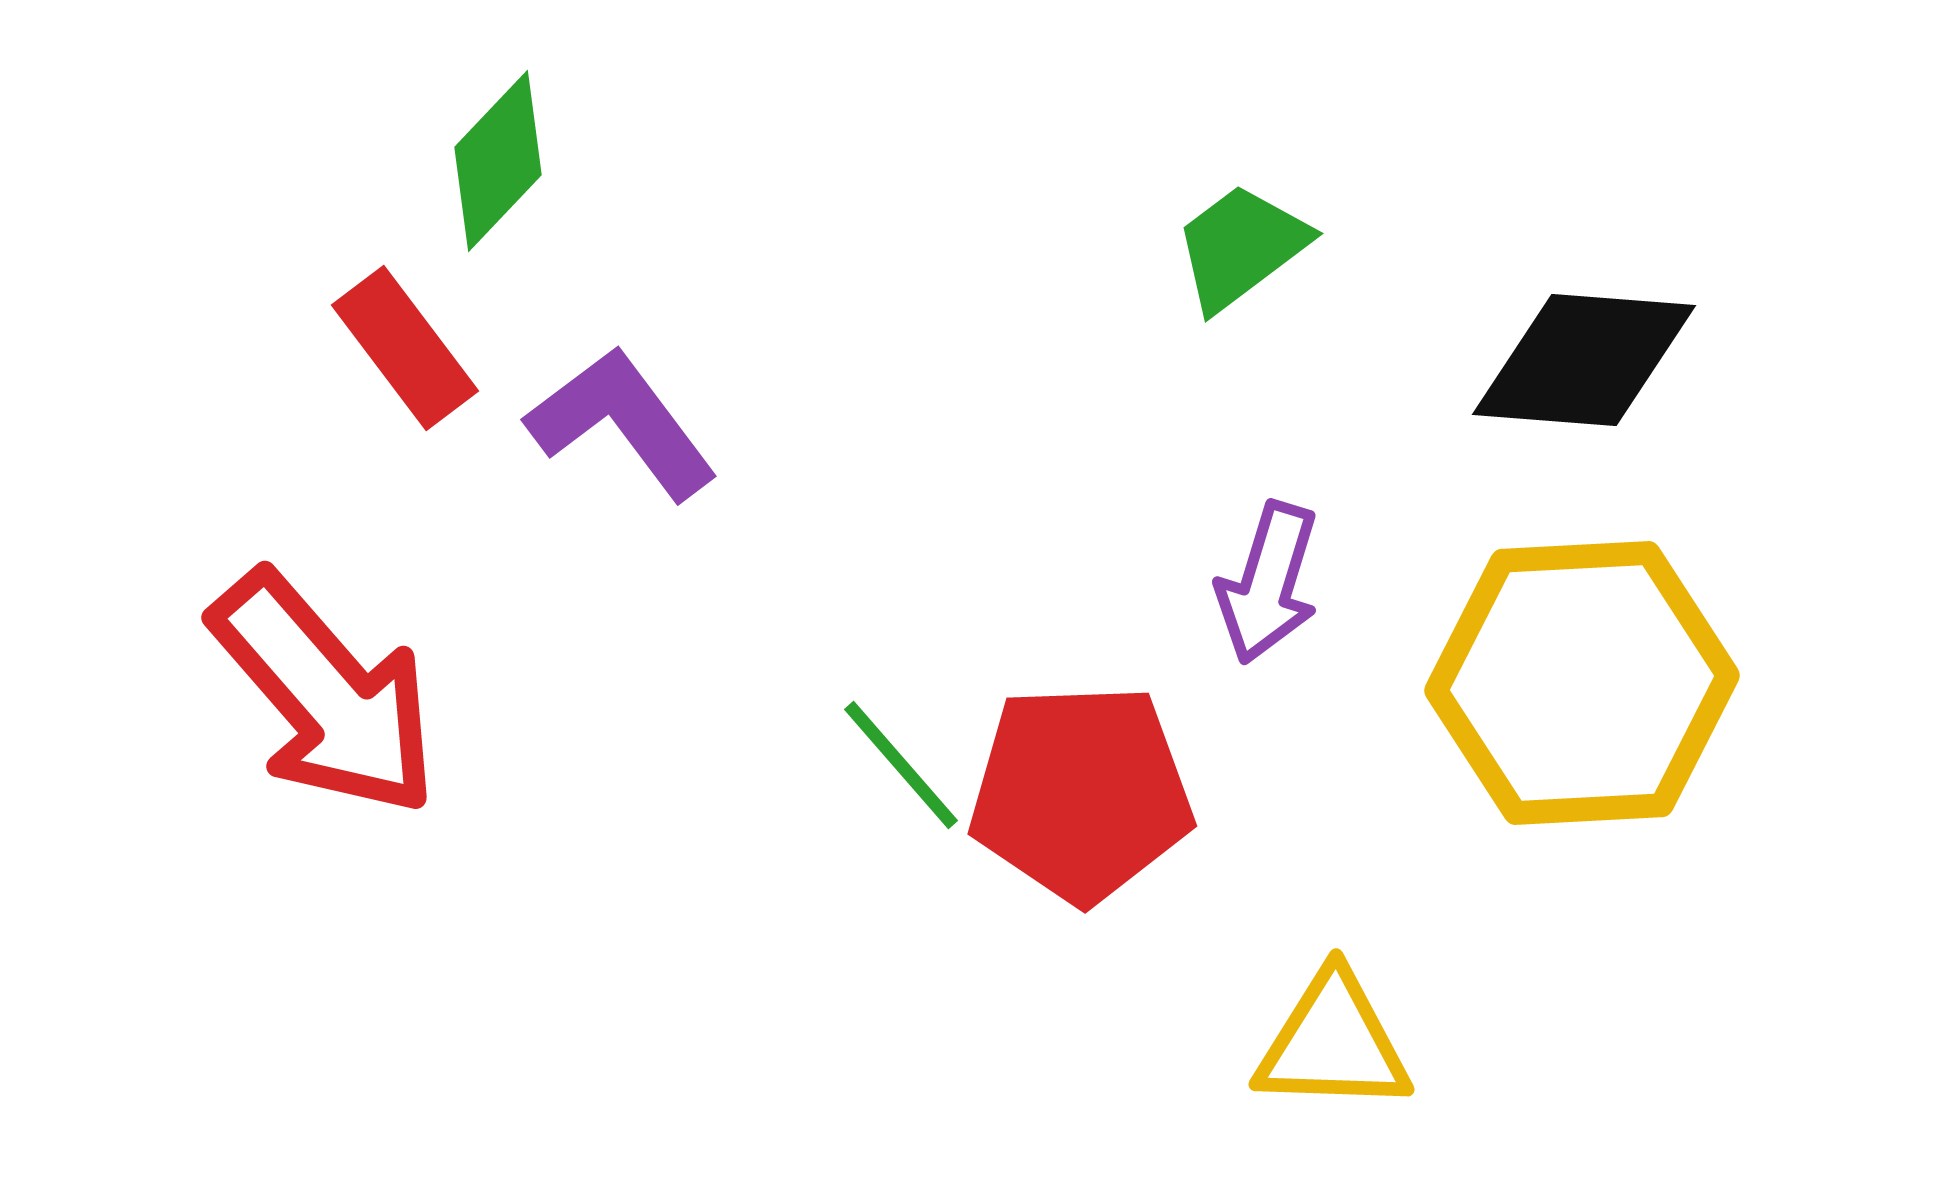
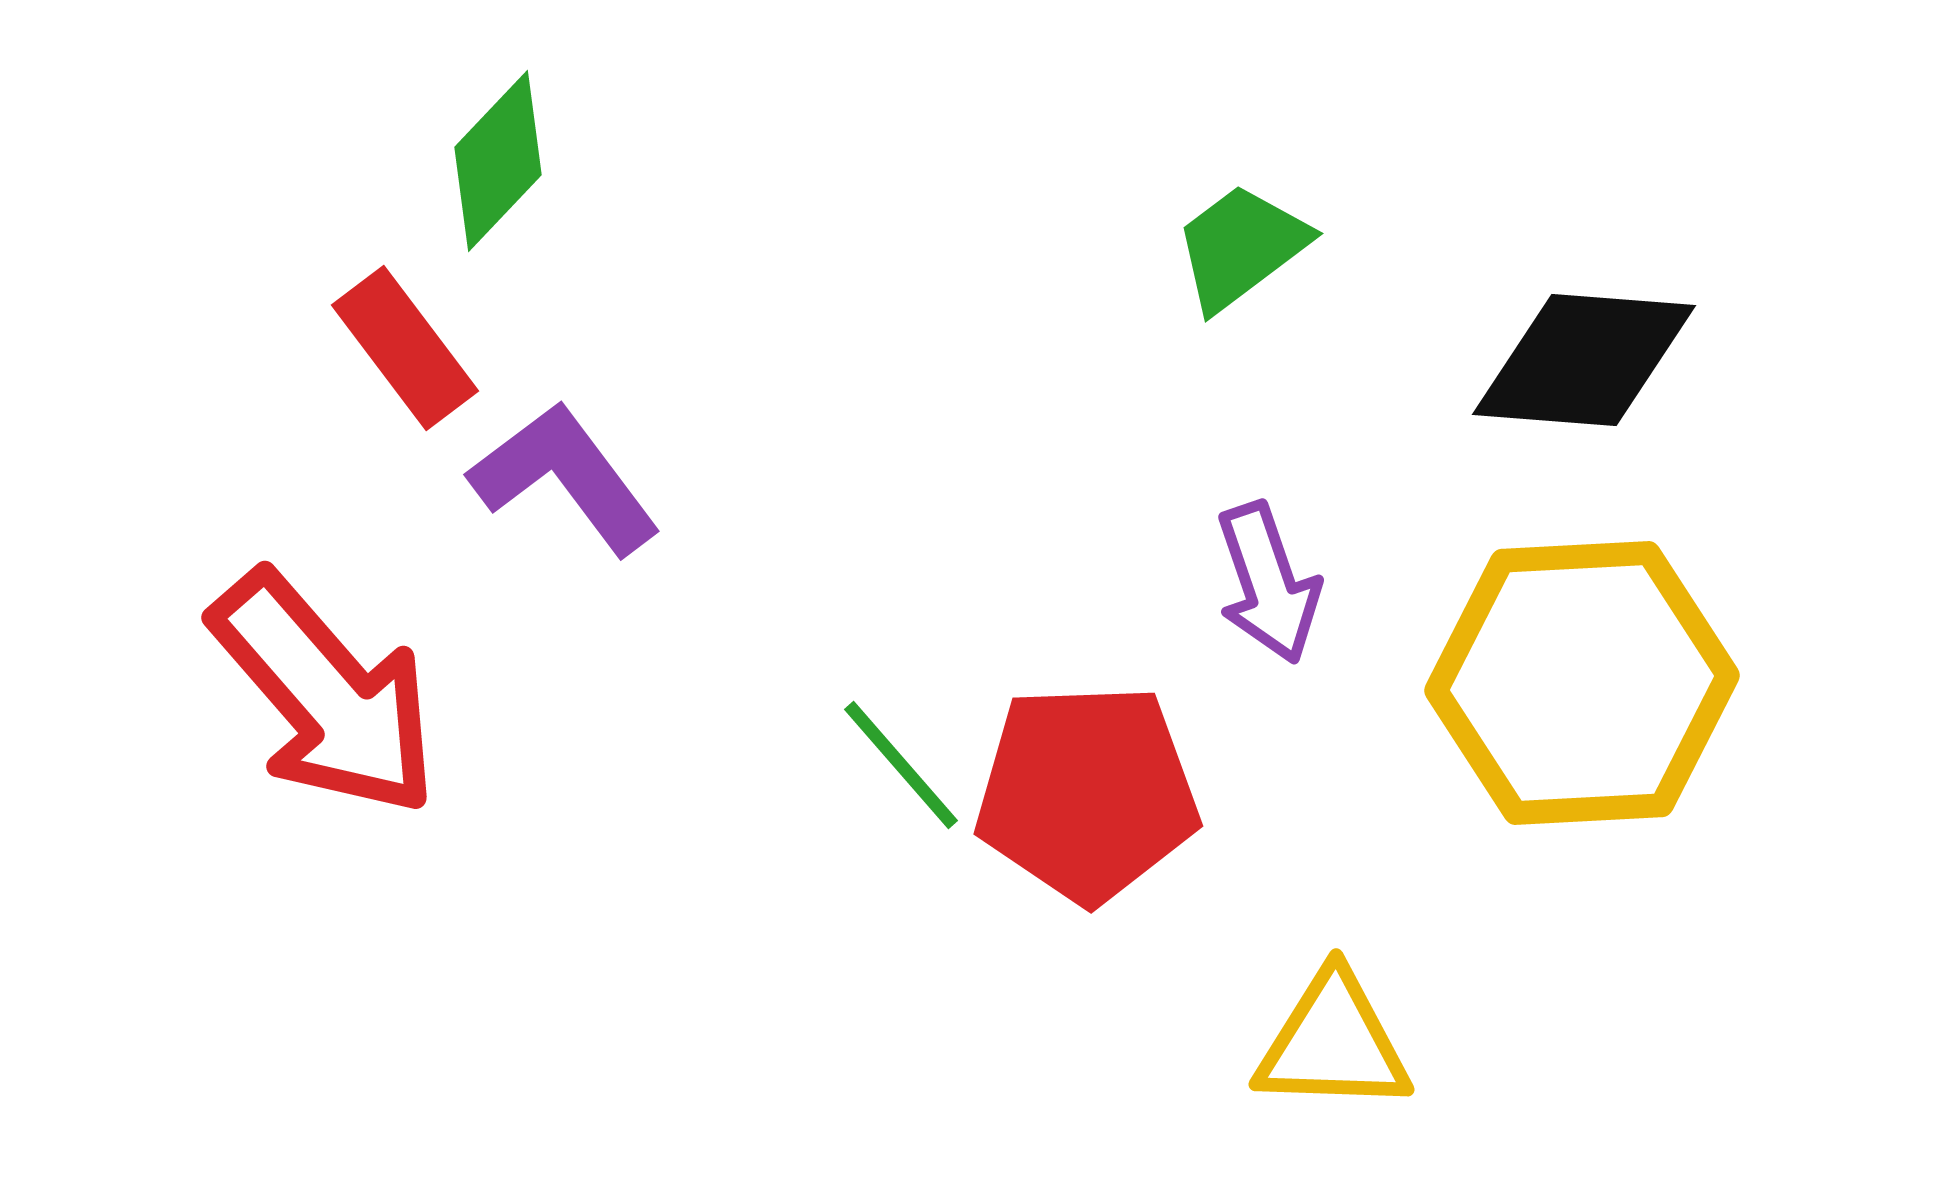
purple L-shape: moved 57 px left, 55 px down
purple arrow: rotated 36 degrees counterclockwise
red pentagon: moved 6 px right
